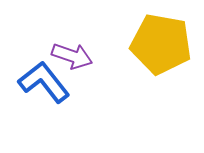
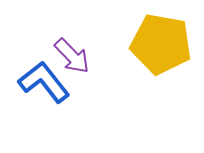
purple arrow: rotated 27 degrees clockwise
